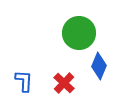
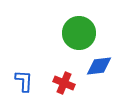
blue diamond: rotated 60 degrees clockwise
red cross: rotated 20 degrees counterclockwise
